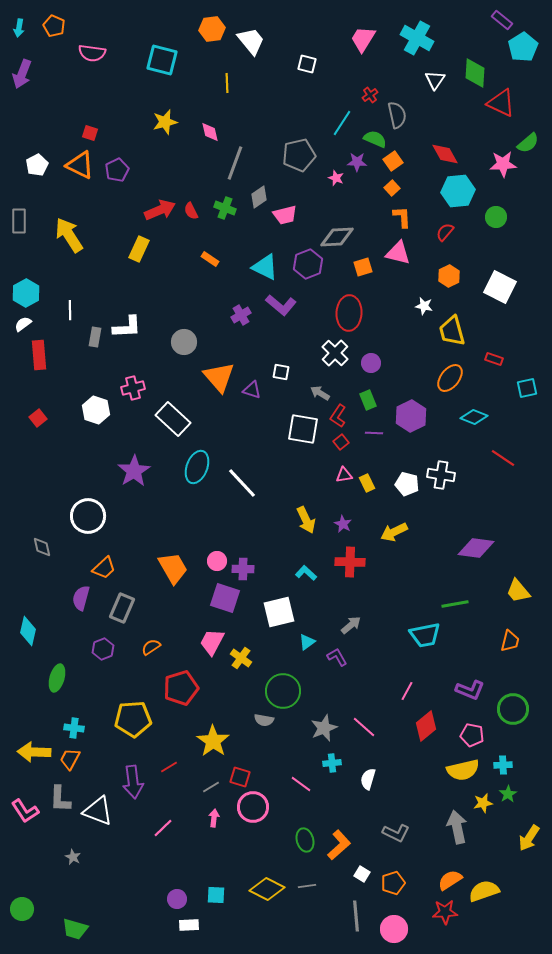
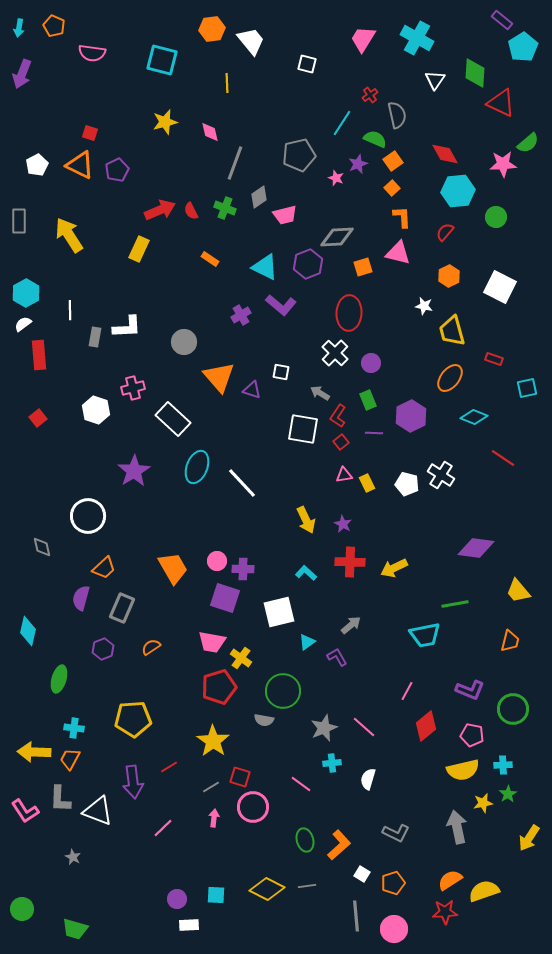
purple star at (357, 162): moved 1 px right, 2 px down; rotated 24 degrees counterclockwise
white cross at (441, 475): rotated 24 degrees clockwise
yellow arrow at (394, 532): moved 36 px down
pink trapezoid at (212, 642): rotated 108 degrees counterclockwise
green ellipse at (57, 678): moved 2 px right, 1 px down
red pentagon at (181, 688): moved 38 px right, 1 px up
